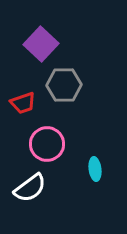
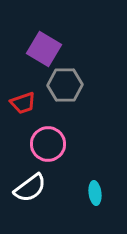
purple square: moved 3 px right, 5 px down; rotated 12 degrees counterclockwise
gray hexagon: moved 1 px right
pink circle: moved 1 px right
cyan ellipse: moved 24 px down
